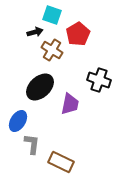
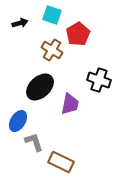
black arrow: moved 15 px left, 9 px up
gray L-shape: moved 2 px right, 2 px up; rotated 25 degrees counterclockwise
